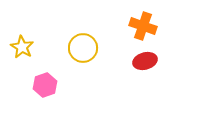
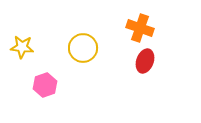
orange cross: moved 3 px left, 2 px down
yellow star: rotated 25 degrees counterclockwise
red ellipse: rotated 55 degrees counterclockwise
